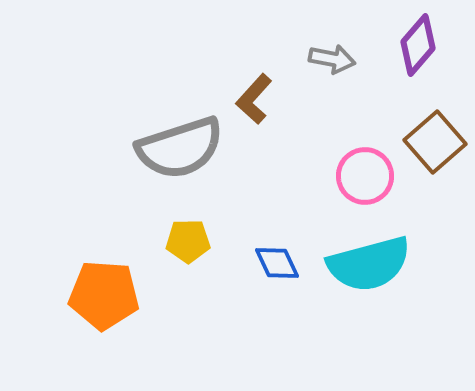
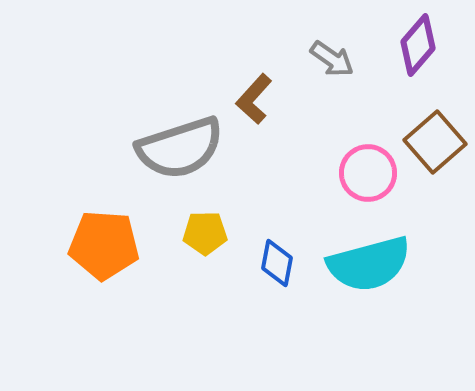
gray arrow: rotated 24 degrees clockwise
pink circle: moved 3 px right, 3 px up
yellow pentagon: moved 17 px right, 8 px up
blue diamond: rotated 36 degrees clockwise
orange pentagon: moved 50 px up
